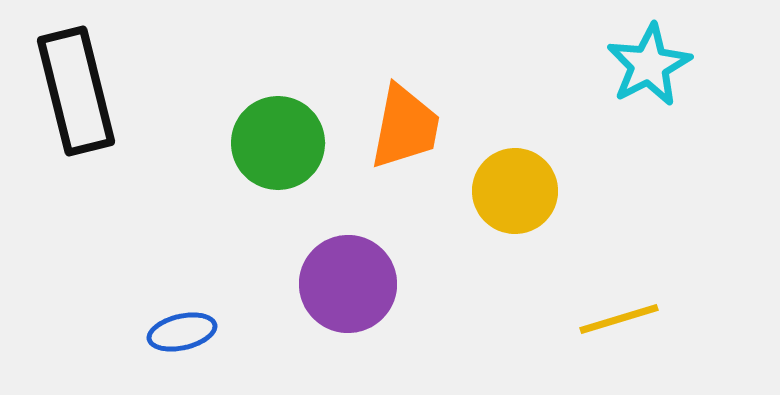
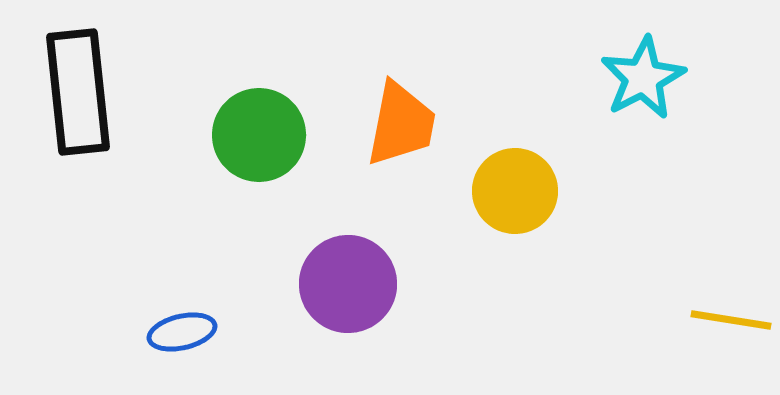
cyan star: moved 6 px left, 13 px down
black rectangle: moved 2 px right, 1 px down; rotated 8 degrees clockwise
orange trapezoid: moved 4 px left, 3 px up
green circle: moved 19 px left, 8 px up
yellow line: moved 112 px right, 1 px down; rotated 26 degrees clockwise
